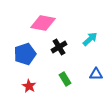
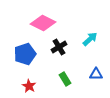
pink diamond: rotated 15 degrees clockwise
